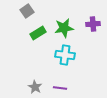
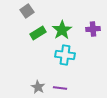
purple cross: moved 5 px down
green star: moved 2 px left, 2 px down; rotated 24 degrees counterclockwise
gray star: moved 3 px right
